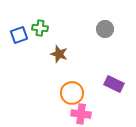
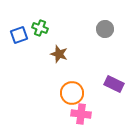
green cross: rotated 14 degrees clockwise
